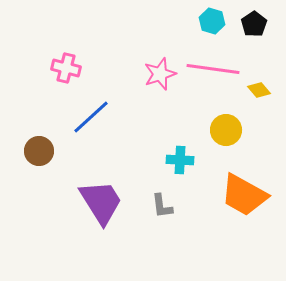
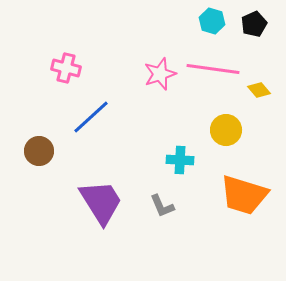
black pentagon: rotated 10 degrees clockwise
orange trapezoid: rotated 12 degrees counterclockwise
gray L-shape: rotated 16 degrees counterclockwise
